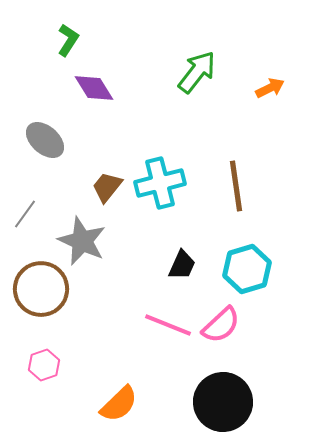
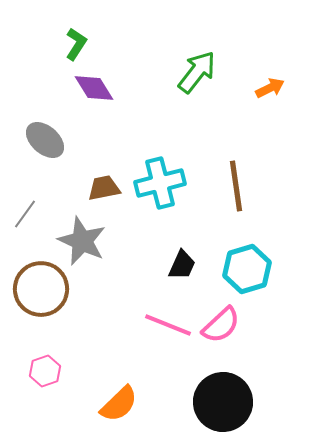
green L-shape: moved 8 px right, 4 px down
brown trapezoid: moved 3 px left, 1 px down; rotated 40 degrees clockwise
pink hexagon: moved 1 px right, 6 px down
